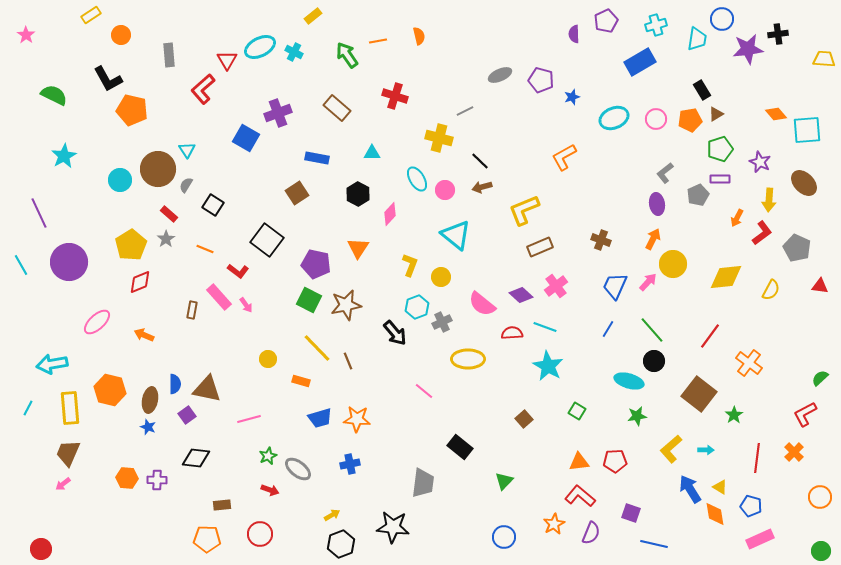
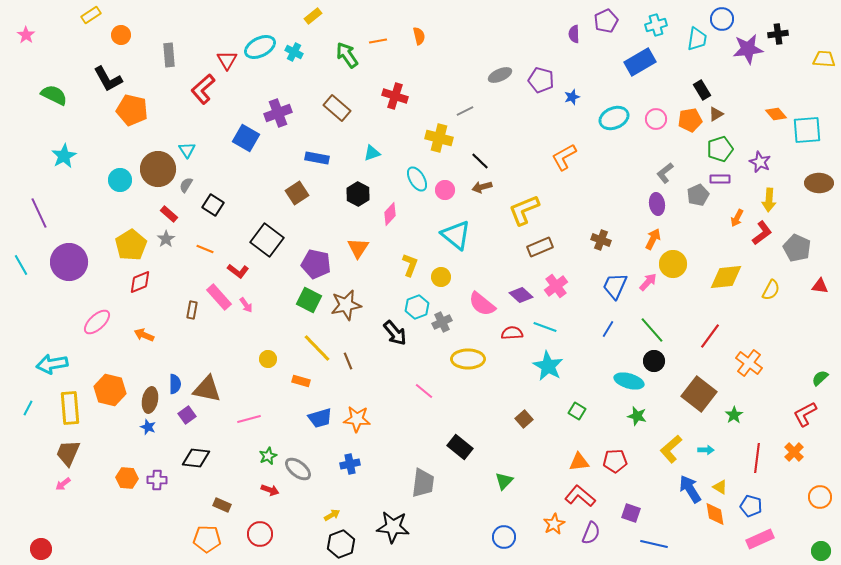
cyan triangle at (372, 153): rotated 18 degrees counterclockwise
brown ellipse at (804, 183): moved 15 px right; rotated 44 degrees counterclockwise
green star at (637, 416): rotated 24 degrees clockwise
brown rectangle at (222, 505): rotated 30 degrees clockwise
